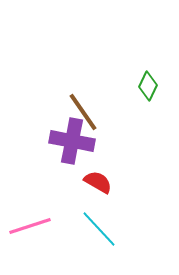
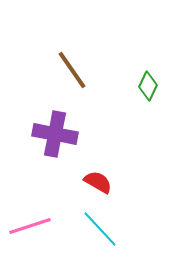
brown line: moved 11 px left, 42 px up
purple cross: moved 17 px left, 7 px up
cyan line: moved 1 px right
